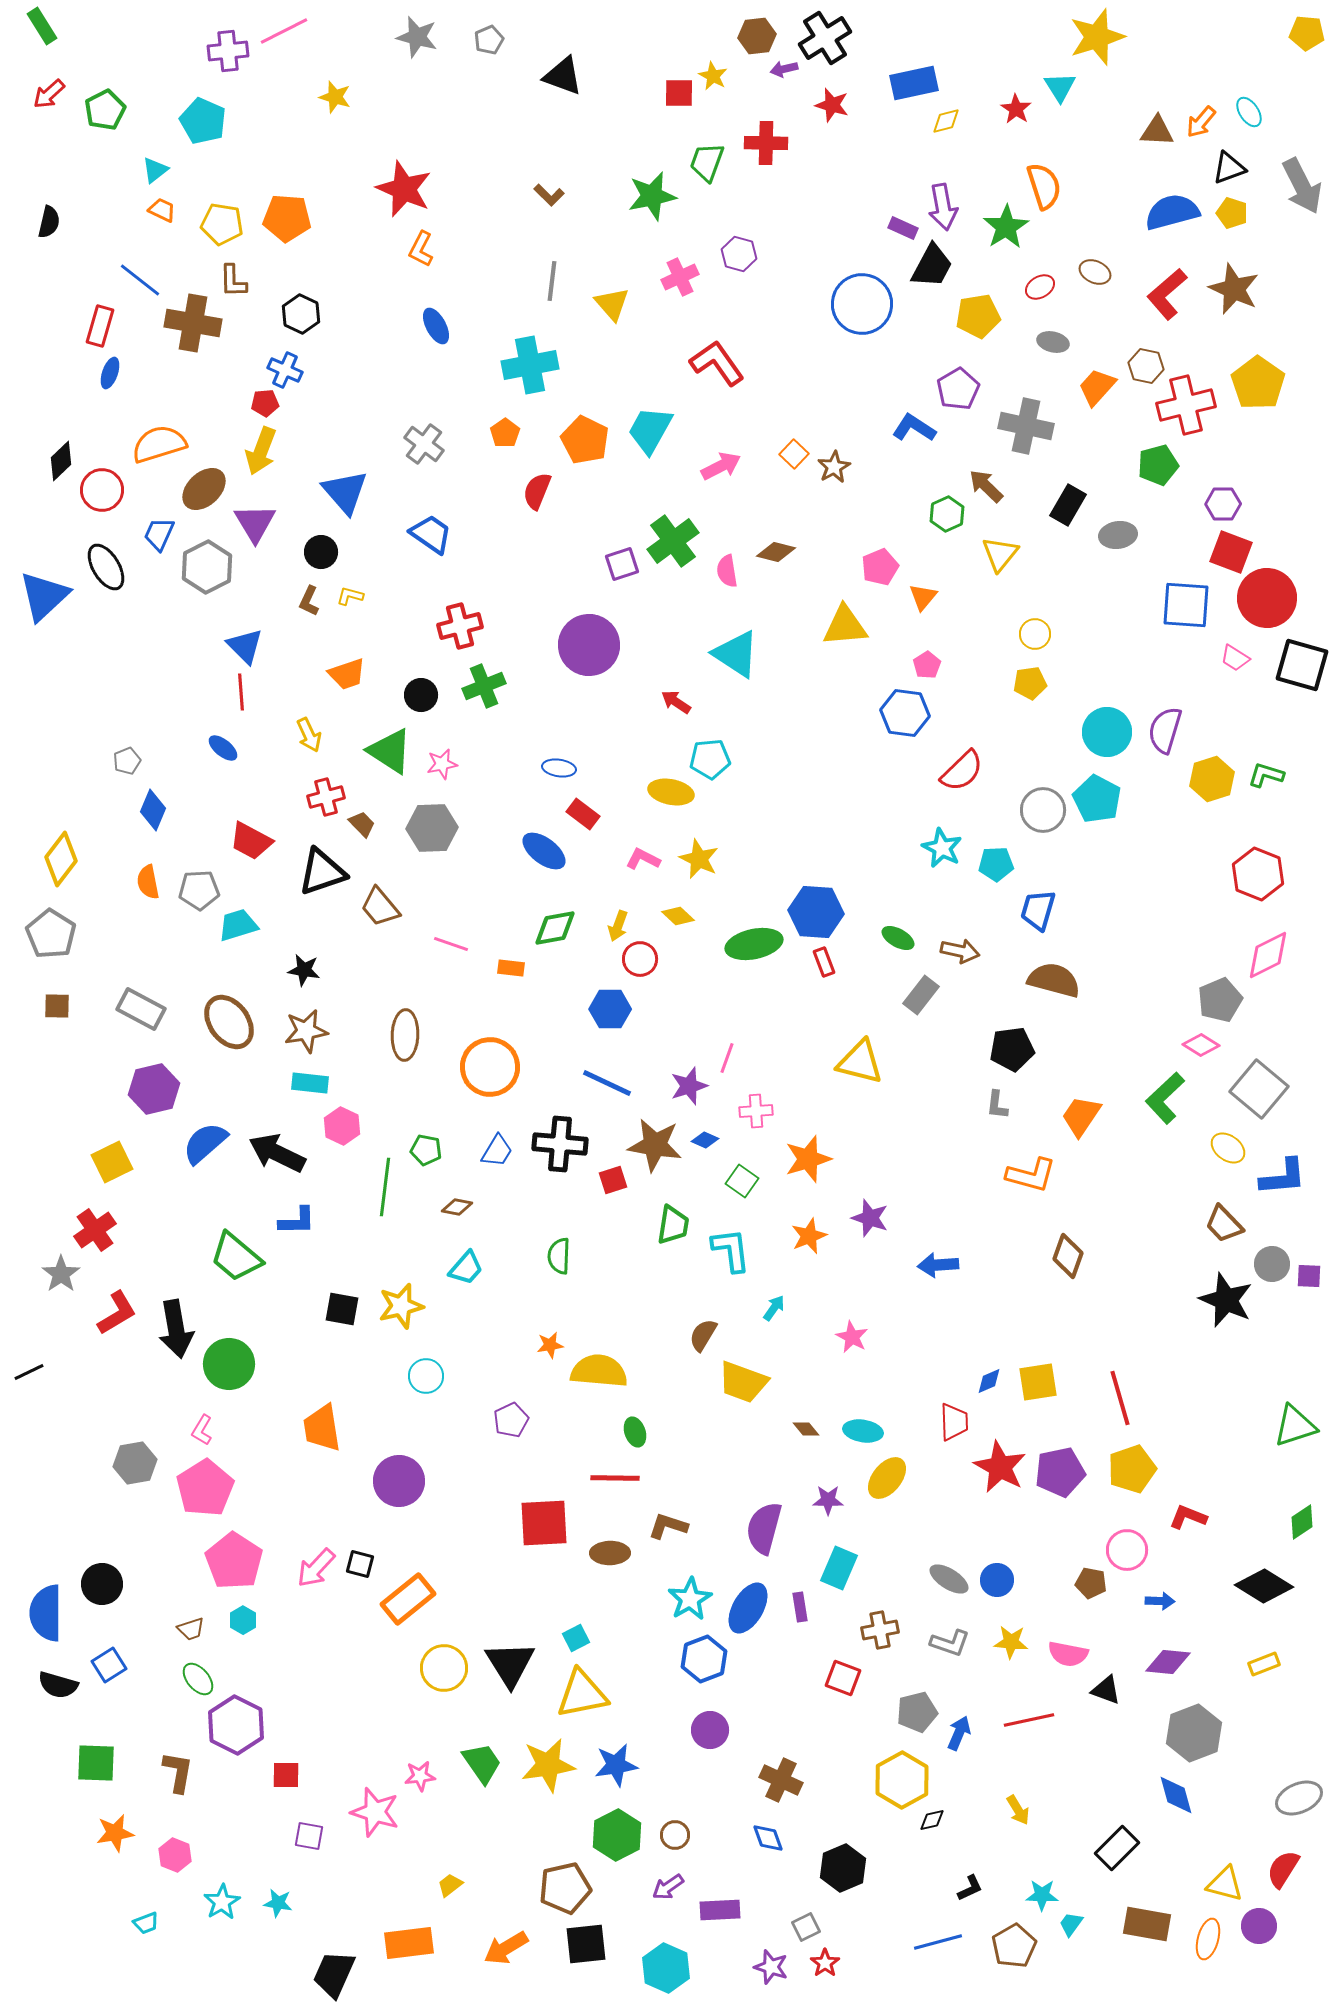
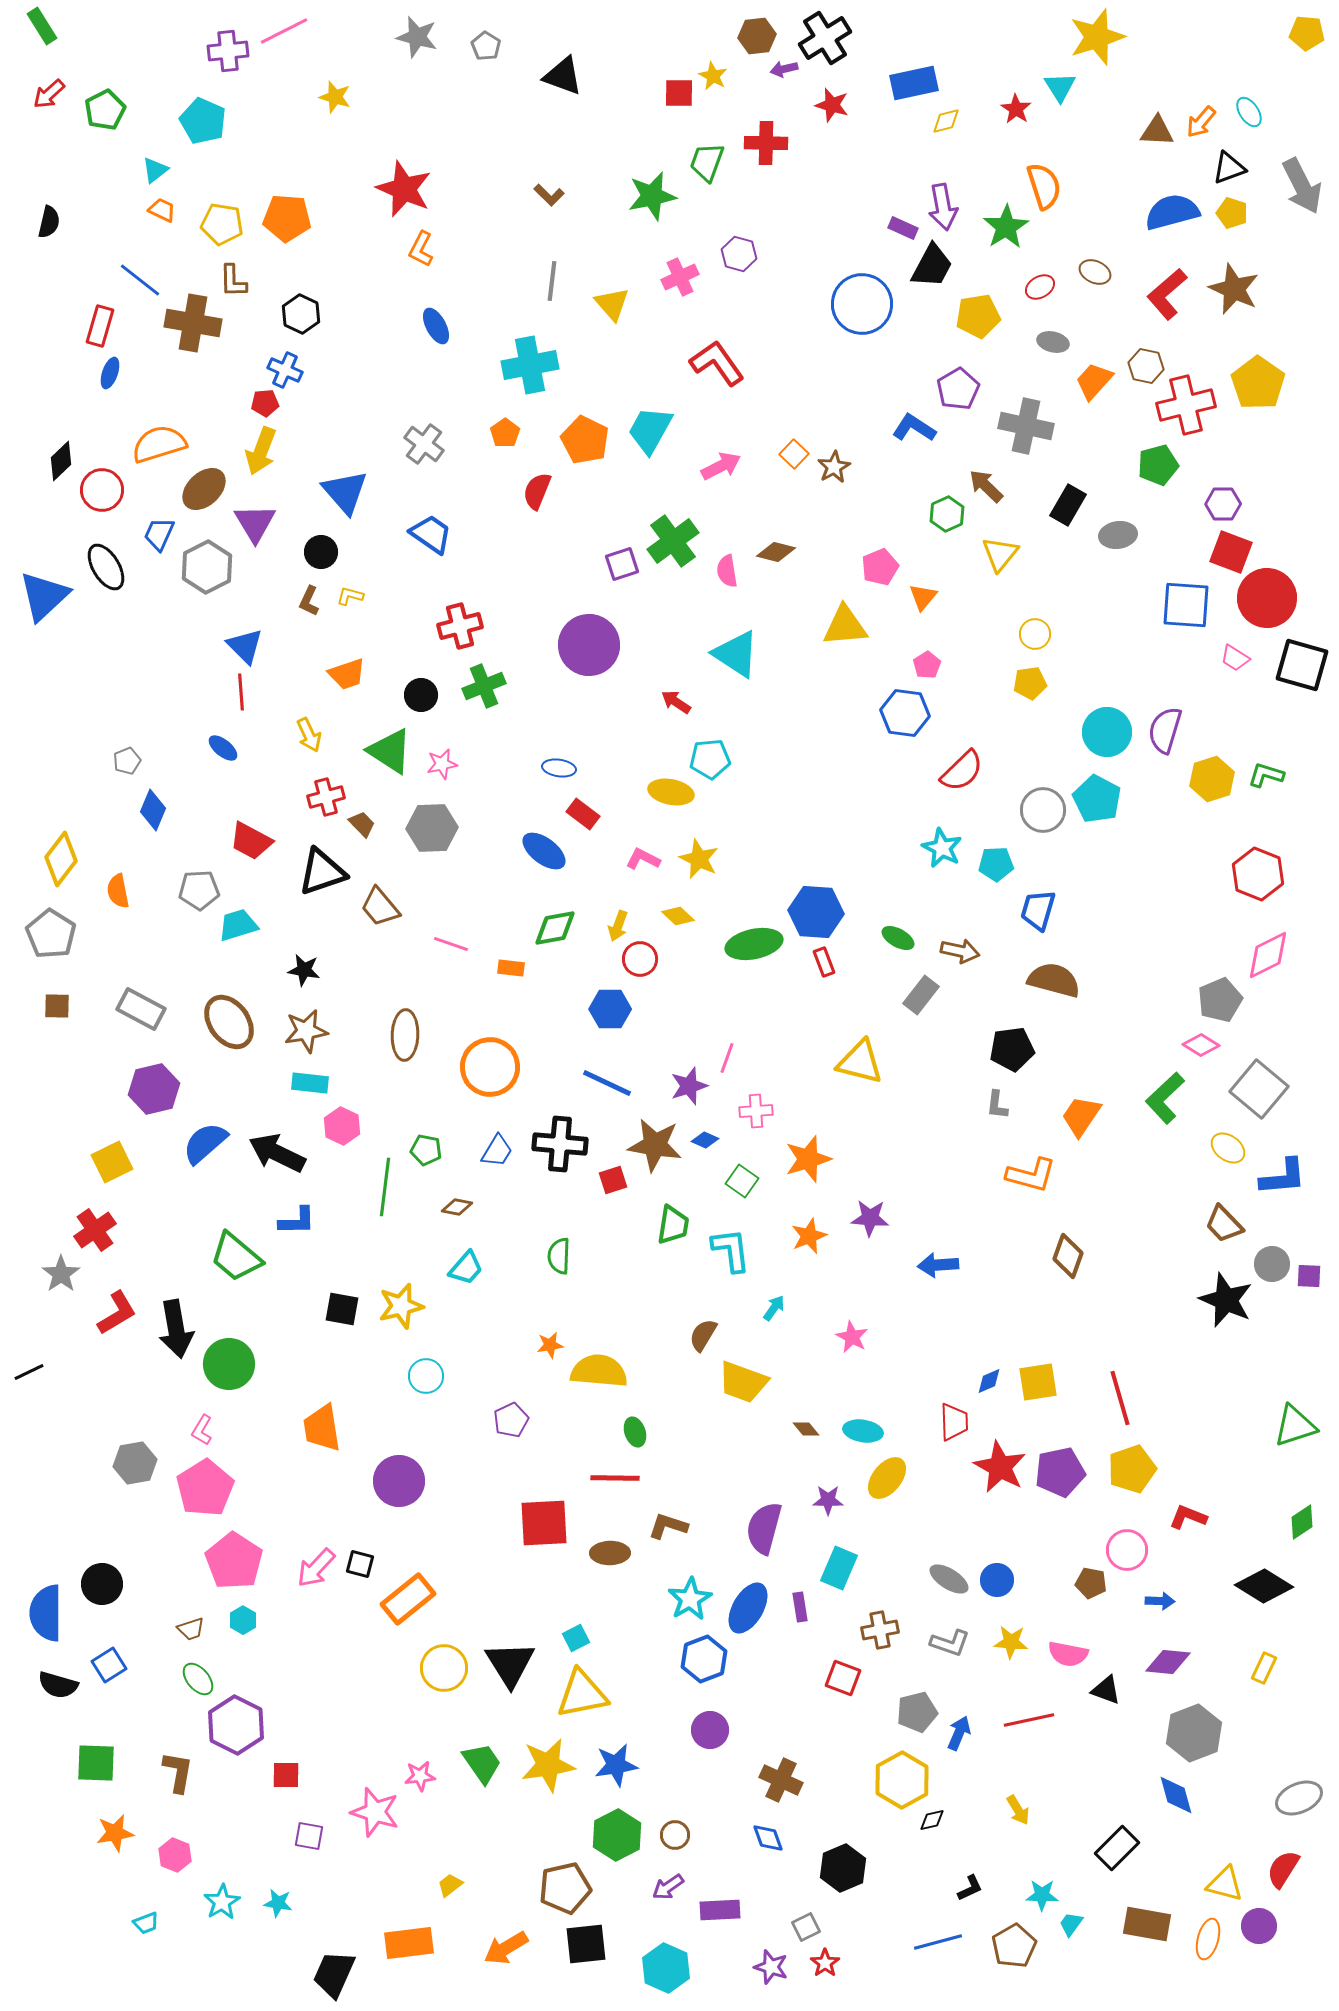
gray pentagon at (489, 40): moved 3 px left, 6 px down; rotated 16 degrees counterclockwise
orange trapezoid at (1097, 387): moved 3 px left, 6 px up
orange semicircle at (148, 882): moved 30 px left, 9 px down
purple star at (870, 1218): rotated 15 degrees counterclockwise
yellow rectangle at (1264, 1664): moved 4 px down; rotated 44 degrees counterclockwise
